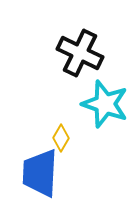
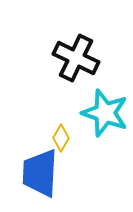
black cross: moved 4 px left, 5 px down
cyan star: moved 9 px down
